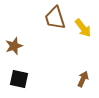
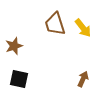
brown trapezoid: moved 6 px down
